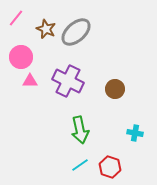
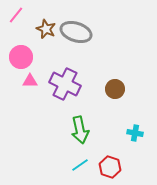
pink line: moved 3 px up
gray ellipse: rotated 60 degrees clockwise
purple cross: moved 3 px left, 3 px down
